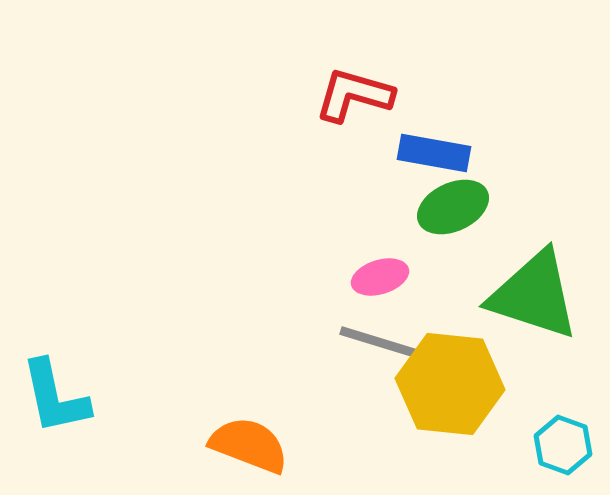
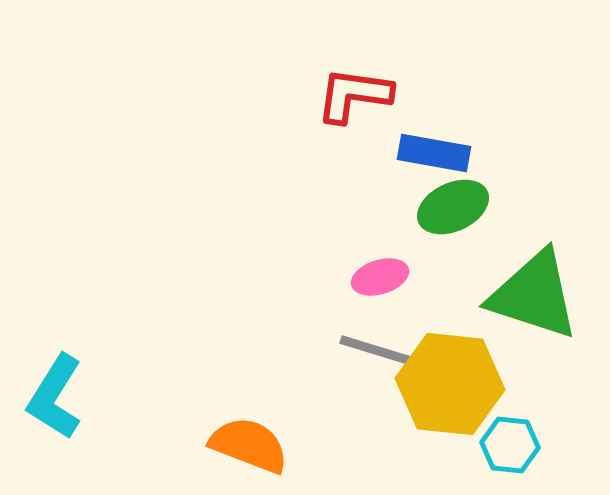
red L-shape: rotated 8 degrees counterclockwise
gray line: moved 9 px down
cyan L-shape: rotated 44 degrees clockwise
cyan hexagon: moved 53 px left; rotated 14 degrees counterclockwise
